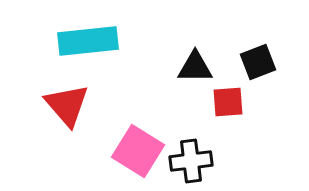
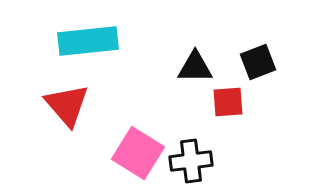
pink square: moved 2 px down
